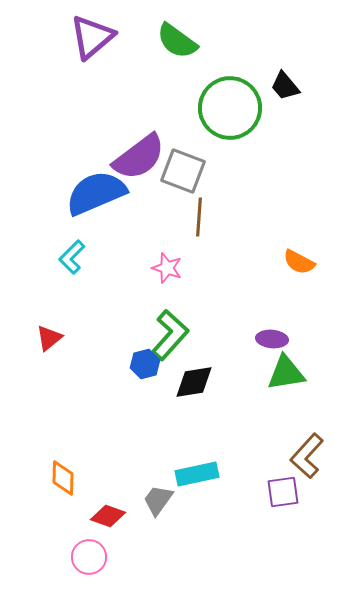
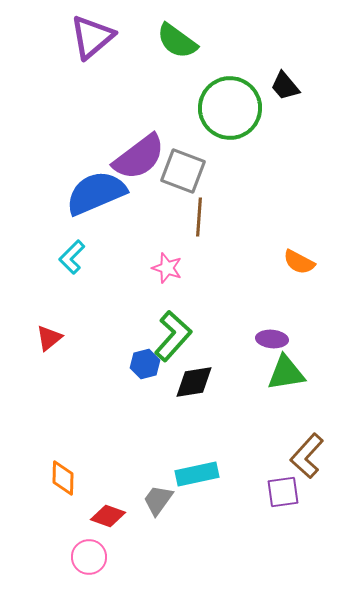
green L-shape: moved 3 px right, 1 px down
